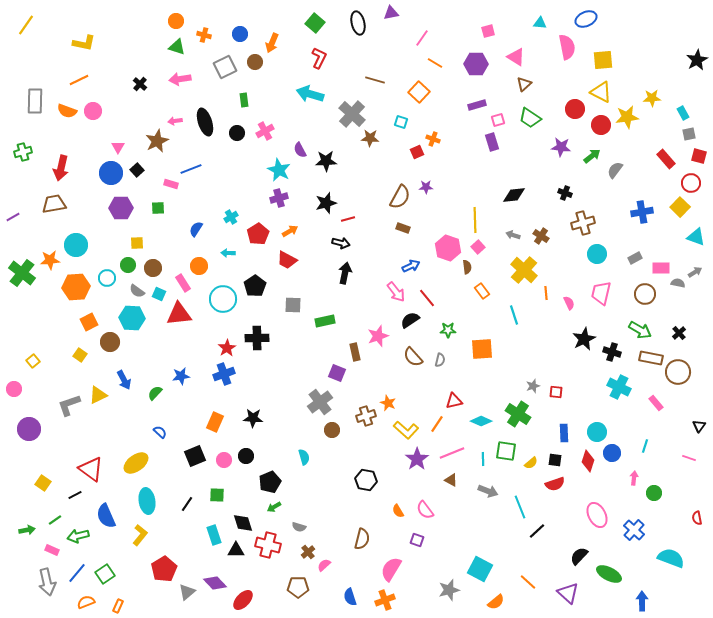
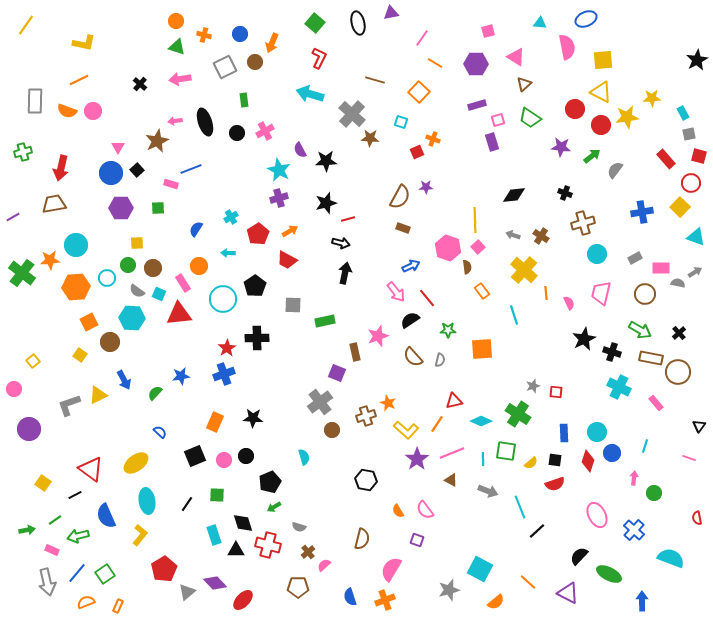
purple triangle at (568, 593): rotated 15 degrees counterclockwise
